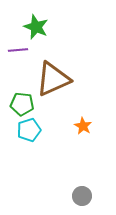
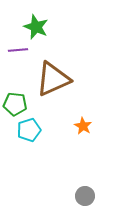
green pentagon: moved 7 px left
gray circle: moved 3 px right
